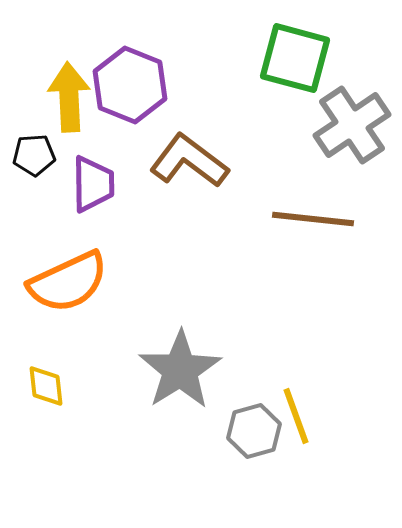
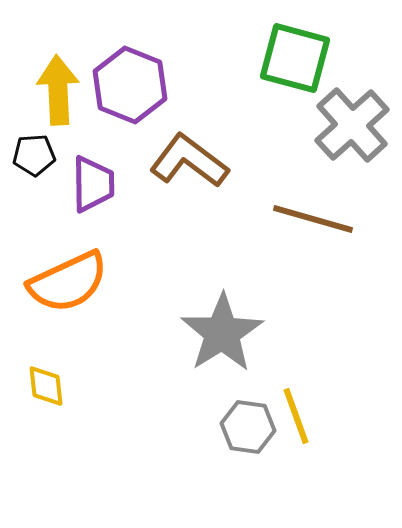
yellow arrow: moved 11 px left, 7 px up
gray cross: rotated 8 degrees counterclockwise
brown line: rotated 10 degrees clockwise
gray star: moved 42 px right, 37 px up
gray hexagon: moved 6 px left, 4 px up; rotated 24 degrees clockwise
